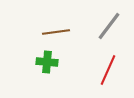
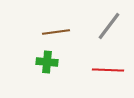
red line: rotated 68 degrees clockwise
